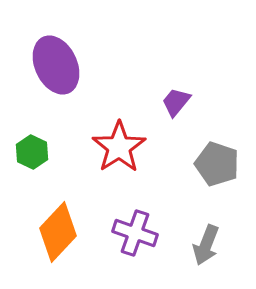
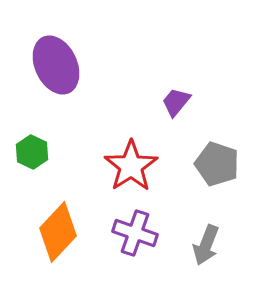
red star: moved 12 px right, 19 px down
